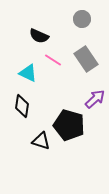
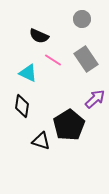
black pentagon: rotated 24 degrees clockwise
